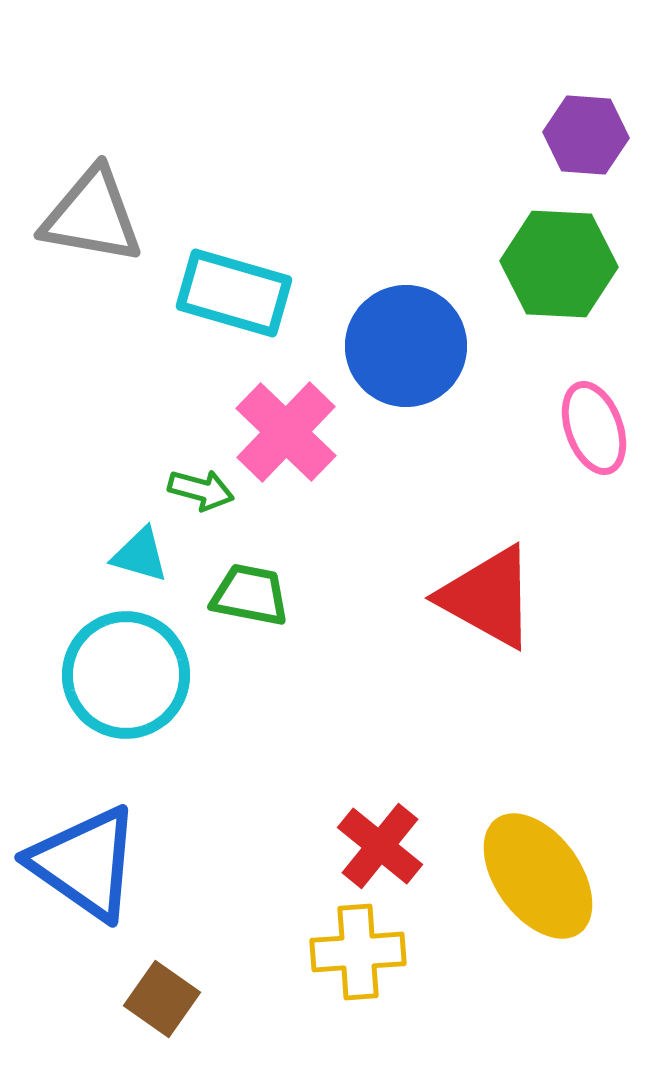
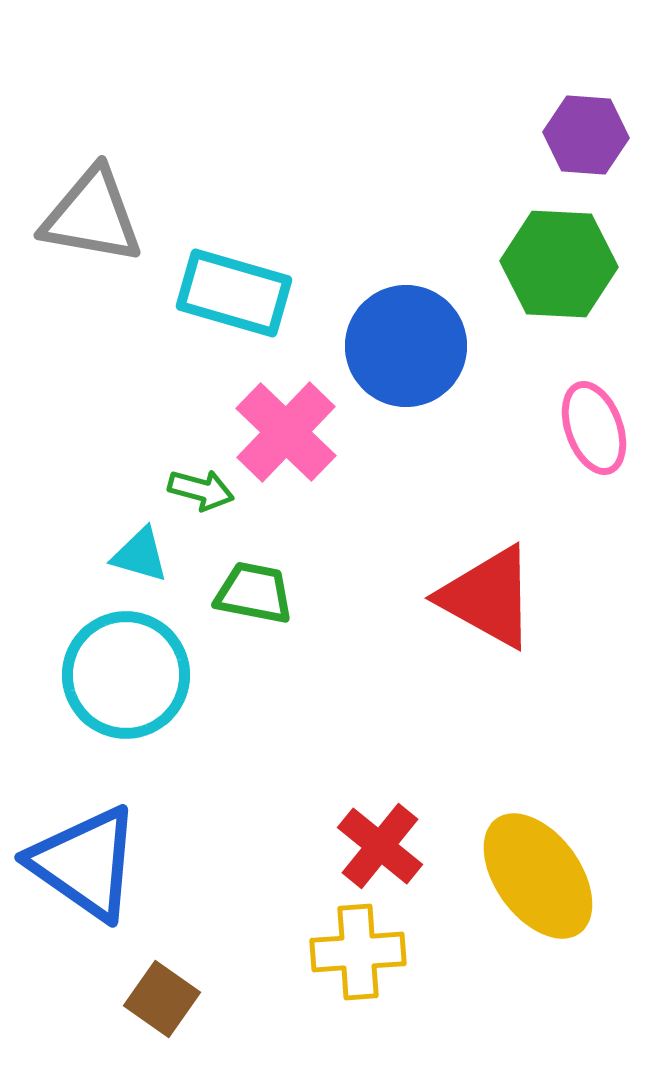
green trapezoid: moved 4 px right, 2 px up
